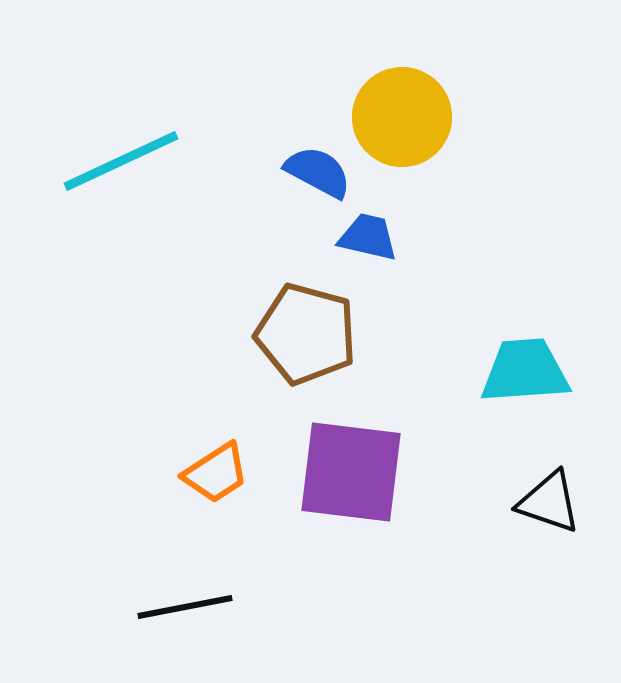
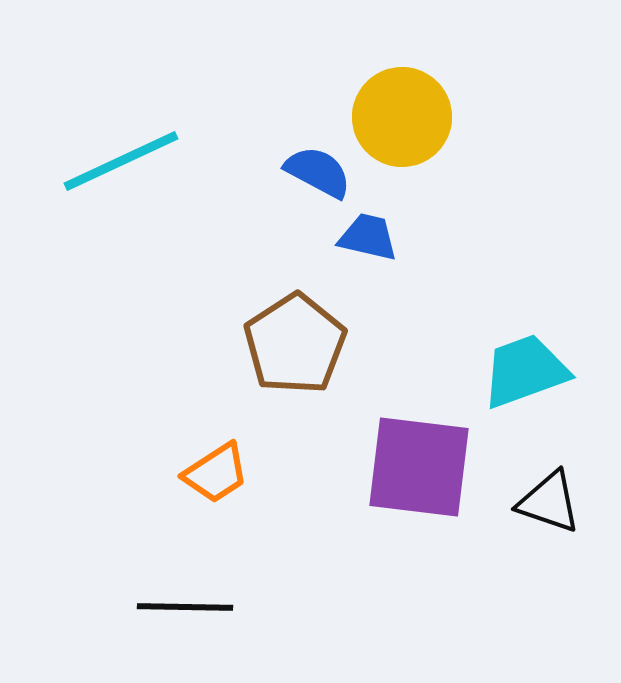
brown pentagon: moved 11 px left, 10 px down; rotated 24 degrees clockwise
cyan trapezoid: rotated 16 degrees counterclockwise
purple square: moved 68 px right, 5 px up
black line: rotated 12 degrees clockwise
